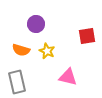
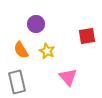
orange semicircle: rotated 42 degrees clockwise
pink triangle: rotated 36 degrees clockwise
